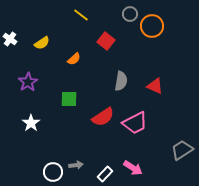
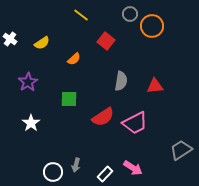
red triangle: rotated 30 degrees counterclockwise
gray trapezoid: moved 1 px left
gray arrow: rotated 112 degrees clockwise
